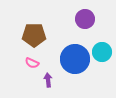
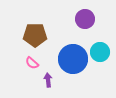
brown pentagon: moved 1 px right
cyan circle: moved 2 px left
blue circle: moved 2 px left
pink semicircle: rotated 16 degrees clockwise
